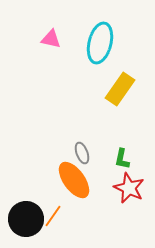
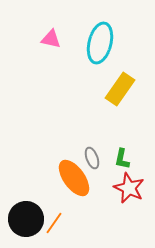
gray ellipse: moved 10 px right, 5 px down
orange ellipse: moved 2 px up
orange line: moved 1 px right, 7 px down
